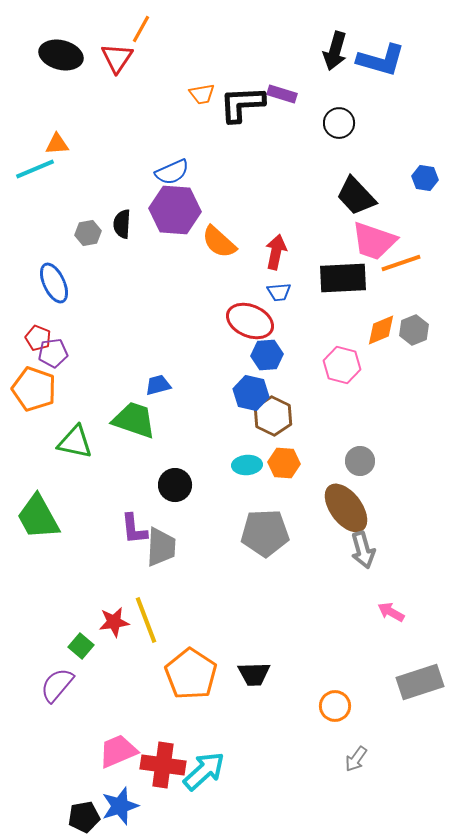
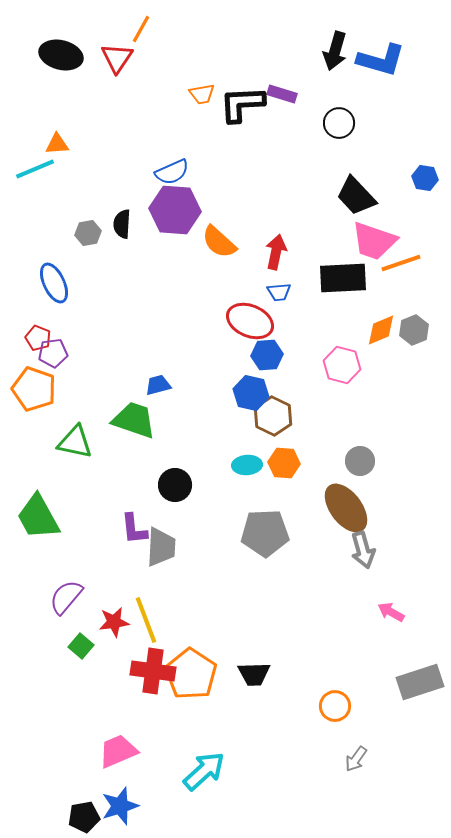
purple semicircle at (57, 685): moved 9 px right, 88 px up
red cross at (163, 765): moved 10 px left, 94 px up
